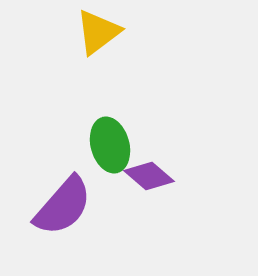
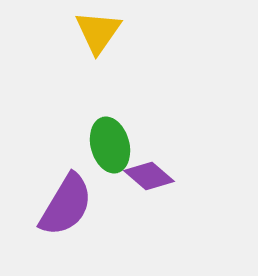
yellow triangle: rotated 18 degrees counterclockwise
purple semicircle: moved 3 px right, 1 px up; rotated 10 degrees counterclockwise
